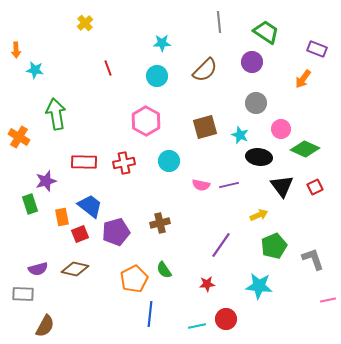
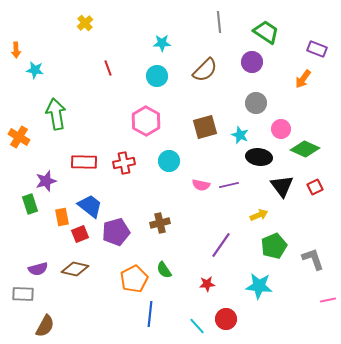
cyan line at (197, 326): rotated 60 degrees clockwise
